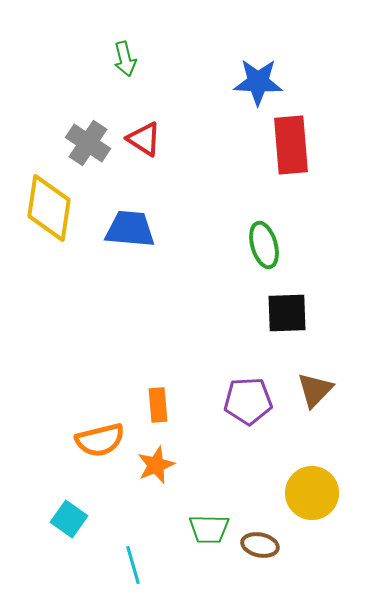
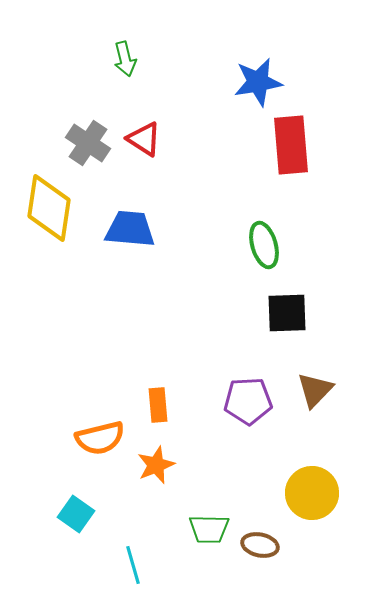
blue star: rotated 12 degrees counterclockwise
orange semicircle: moved 2 px up
cyan square: moved 7 px right, 5 px up
